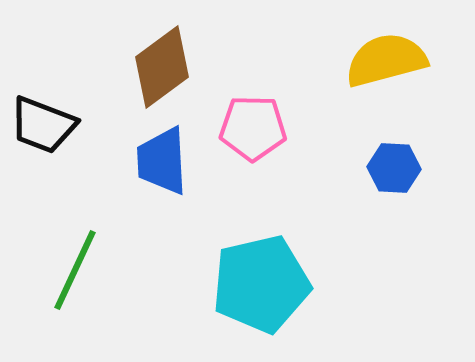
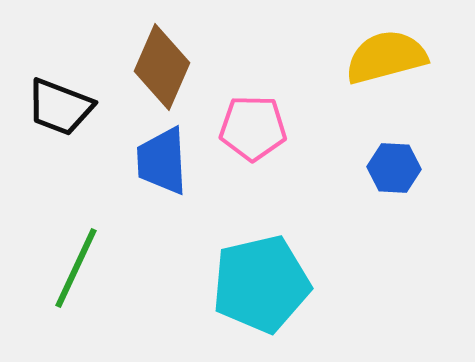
yellow semicircle: moved 3 px up
brown diamond: rotated 30 degrees counterclockwise
black trapezoid: moved 17 px right, 18 px up
green line: moved 1 px right, 2 px up
